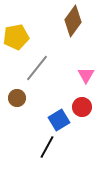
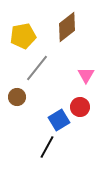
brown diamond: moved 6 px left, 6 px down; rotated 16 degrees clockwise
yellow pentagon: moved 7 px right, 1 px up
brown circle: moved 1 px up
red circle: moved 2 px left
